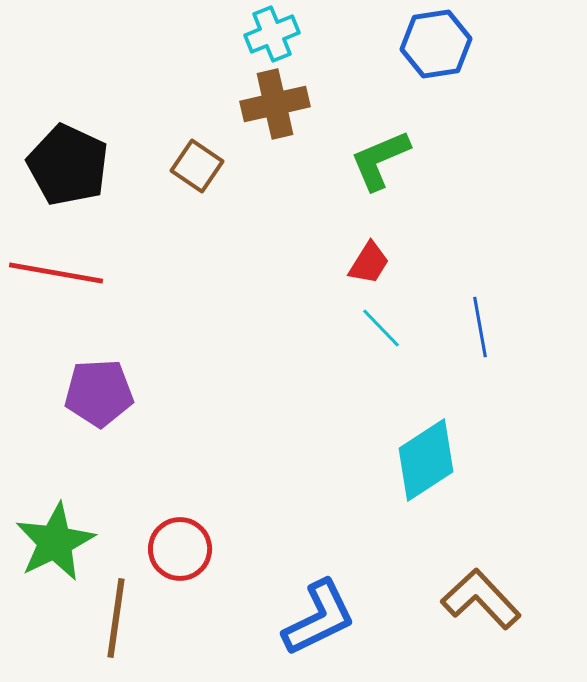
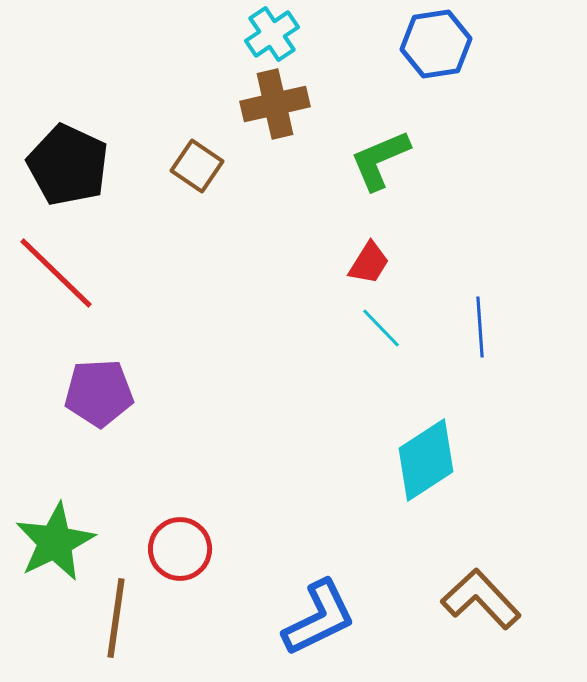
cyan cross: rotated 12 degrees counterclockwise
red line: rotated 34 degrees clockwise
blue line: rotated 6 degrees clockwise
